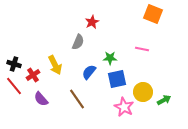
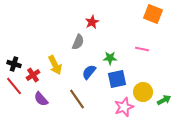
pink star: rotated 24 degrees clockwise
